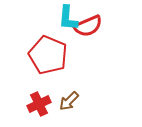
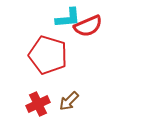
cyan L-shape: rotated 100 degrees counterclockwise
red pentagon: rotated 6 degrees counterclockwise
red cross: moved 1 px left
